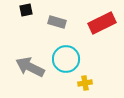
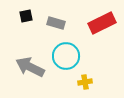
black square: moved 6 px down
gray rectangle: moved 1 px left, 1 px down
cyan circle: moved 3 px up
yellow cross: moved 1 px up
